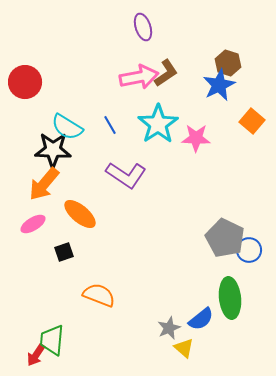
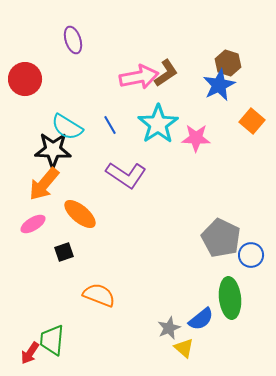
purple ellipse: moved 70 px left, 13 px down
red circle: moved 3 px up
gray pentagon: moved 4 px left
blue circle: moved 2 px right, 5 px down
red arrow: moved 6 px left, 2 px up
